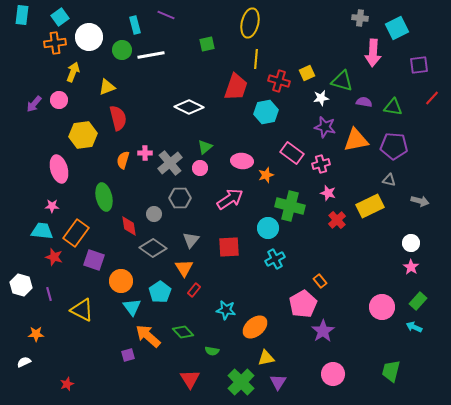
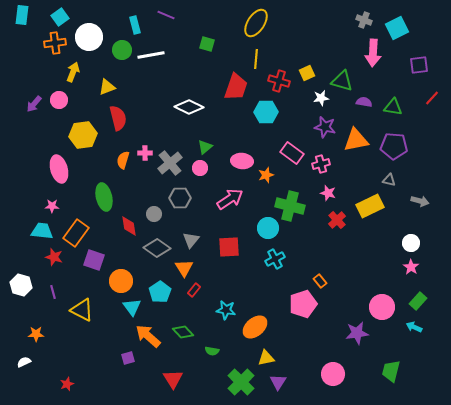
gray cross at (360, 18): moved 4 px right, 2 px down; rotated 14 degrees clockwise
yellow ellipse at (250, 23): moved 6 px right; rotated 20 degrees clockwise
green square at (207, 44): rotated 28 degrees clockwise
cyan hexagon at (266, 112): rotated 10 degrees clockwise
gray diamond at (153, 248): moved 4 px right
purple line at (49, 294): moved 4 px right, 2 px up
pink pentagon at (303, 304): rotated 12 degrees clockwise
purple star at (323, 331): moved 34 px right, 2 px down; rotated 25 degrees clockwise
purple square at (128, 355): moved 3 px down
red triangle at (190, 379): moved 17 px left
